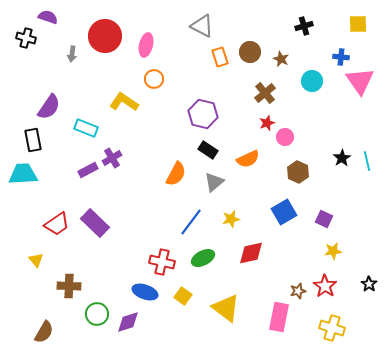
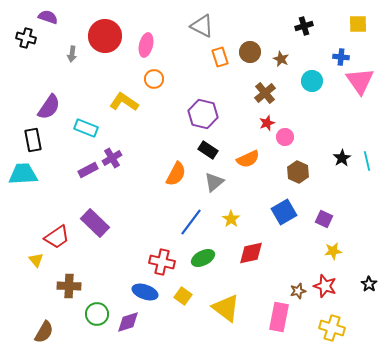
yellow star at (231, 219): rotated 24 degrees counterclockwise
red trapezoid at (57, 224): moved 13 px down
red star at (325, 286): rotated 15 degrees counterclockwise
